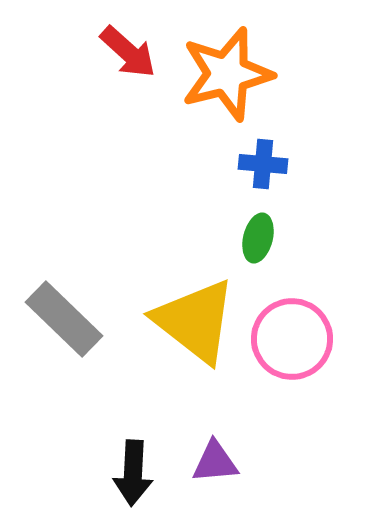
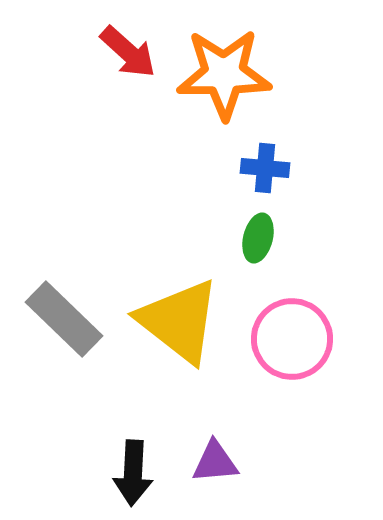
orange star: moved 3 px left; rotated 14 degrees clockwise
blue cross: moved 2 px right, 4 px down
yellow triangle: moved 16 px left
